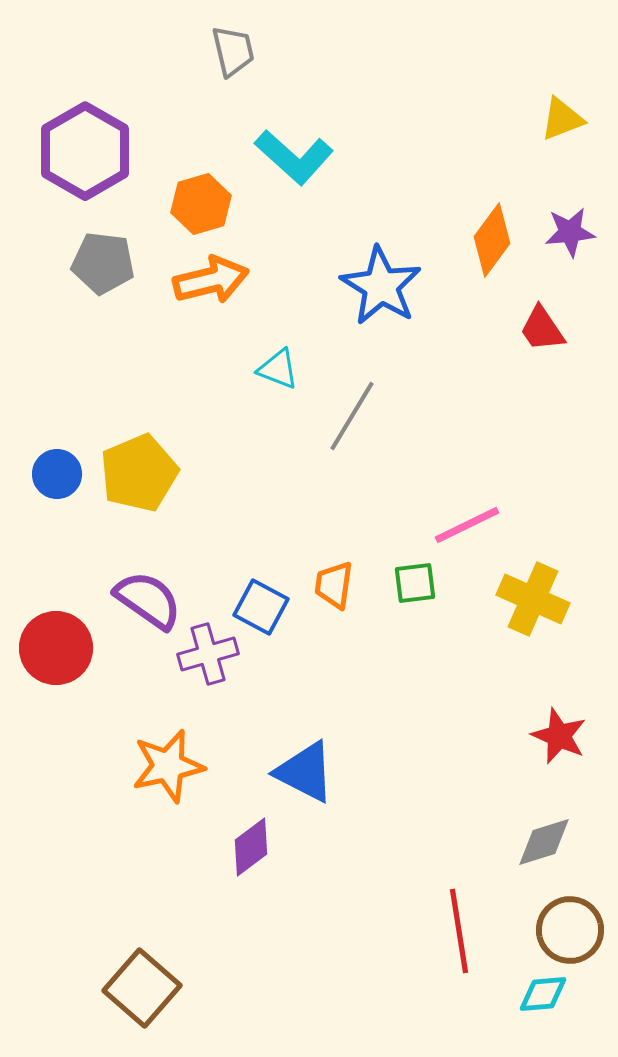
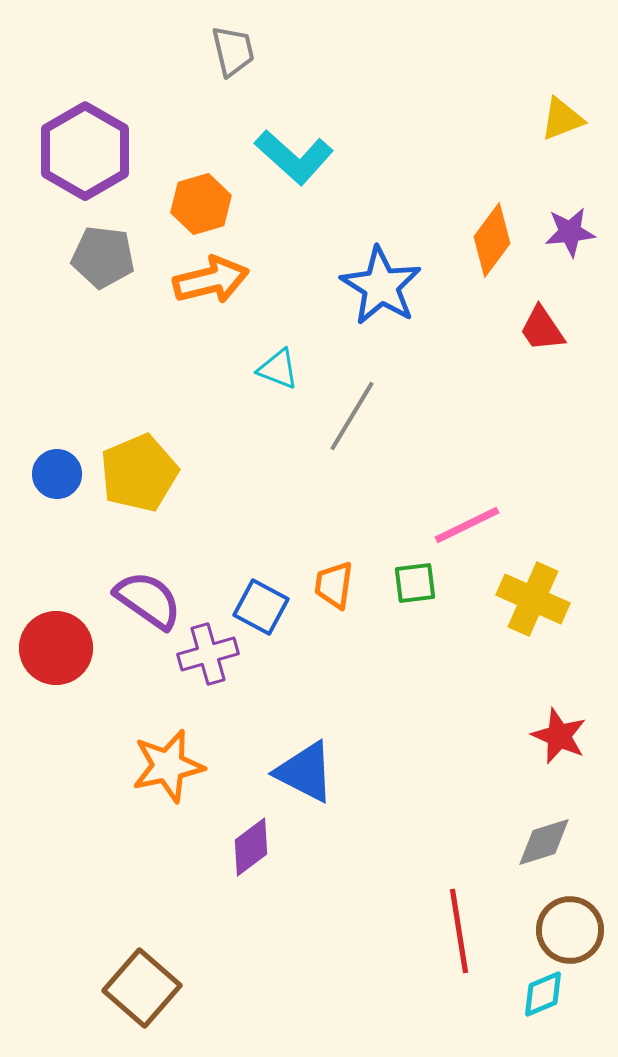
gray pentagon: moved 6 px up
cyan diamond: rotated 18 degrees counterclockwise
